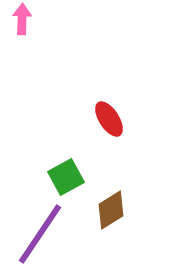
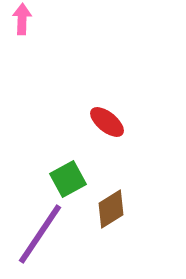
red ellipse: moved 2 px left, 3 px down; rotated 18 degrees counterclockwise
green square: moved 2 px right, 2 px down
brown diamond: moved 1 px up
